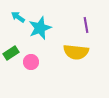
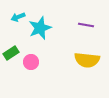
cyan arrow: rotated 56 degrees counterclockwise
purple line: rotated 70 degrees counterclockwise
yellow semicircle: moved 11 px right, 8 px down
